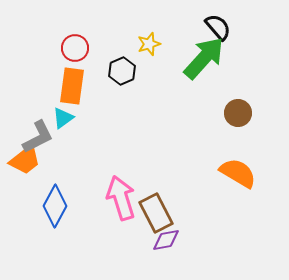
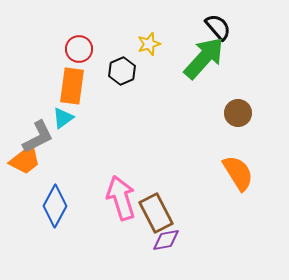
red circle: moved 4 px right, 1 px down
orange semicircle: rotated 27 degrees clockwise
